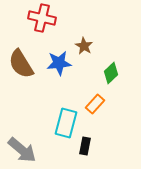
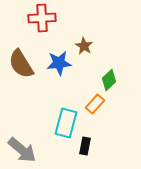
red cross: rotated 16 degrees counterclockwise
green diamond: moved 2 px left, 7 px down
